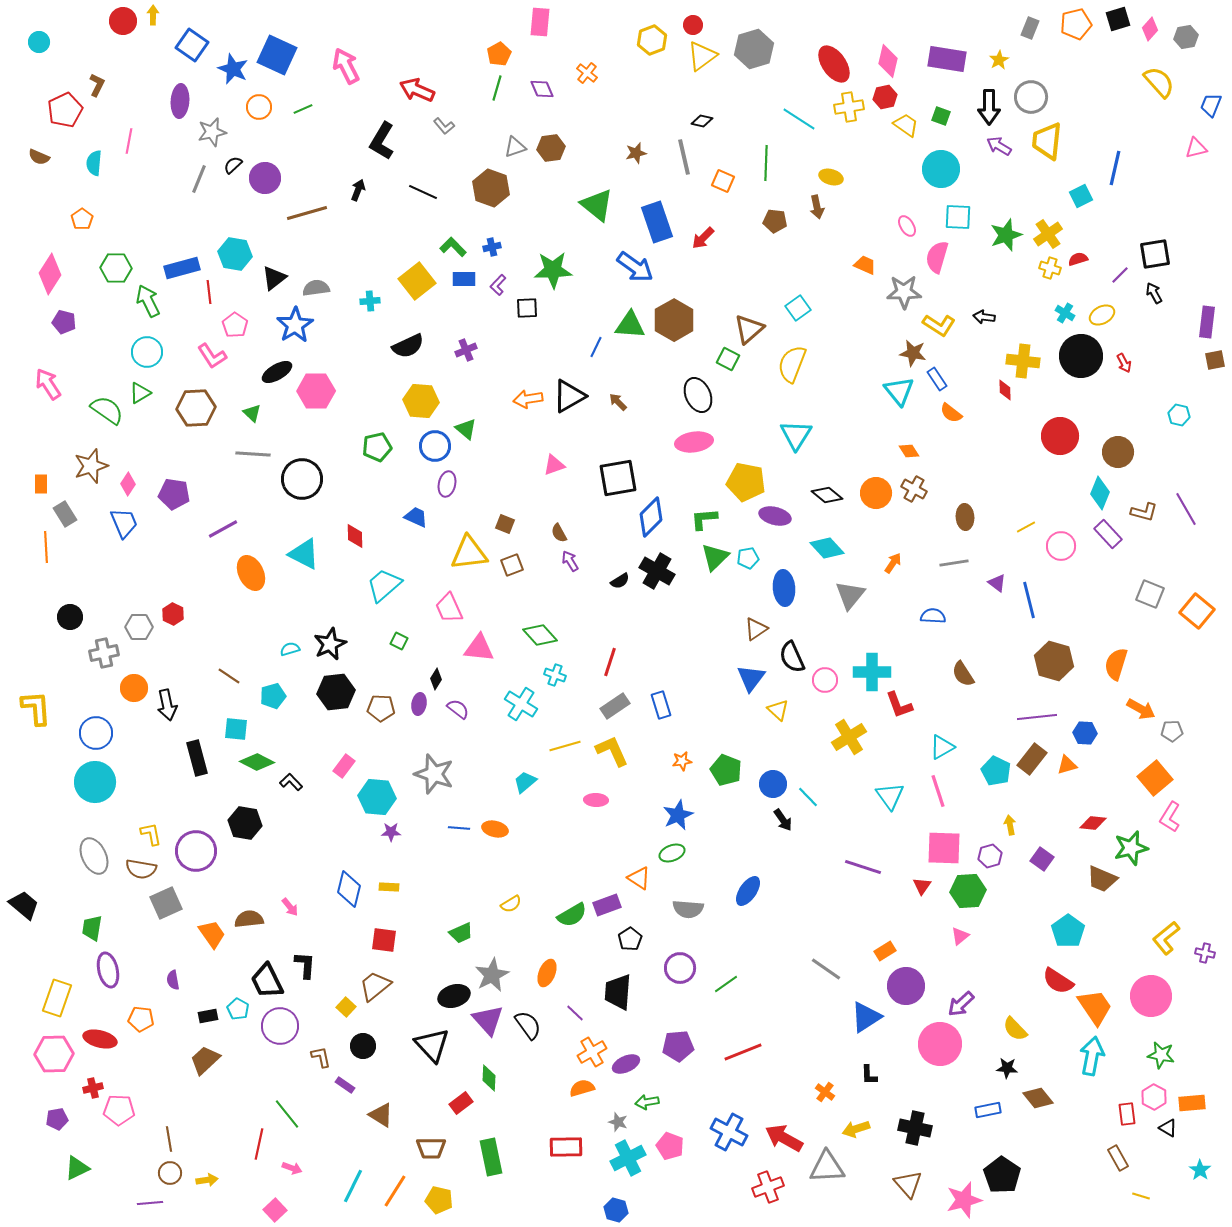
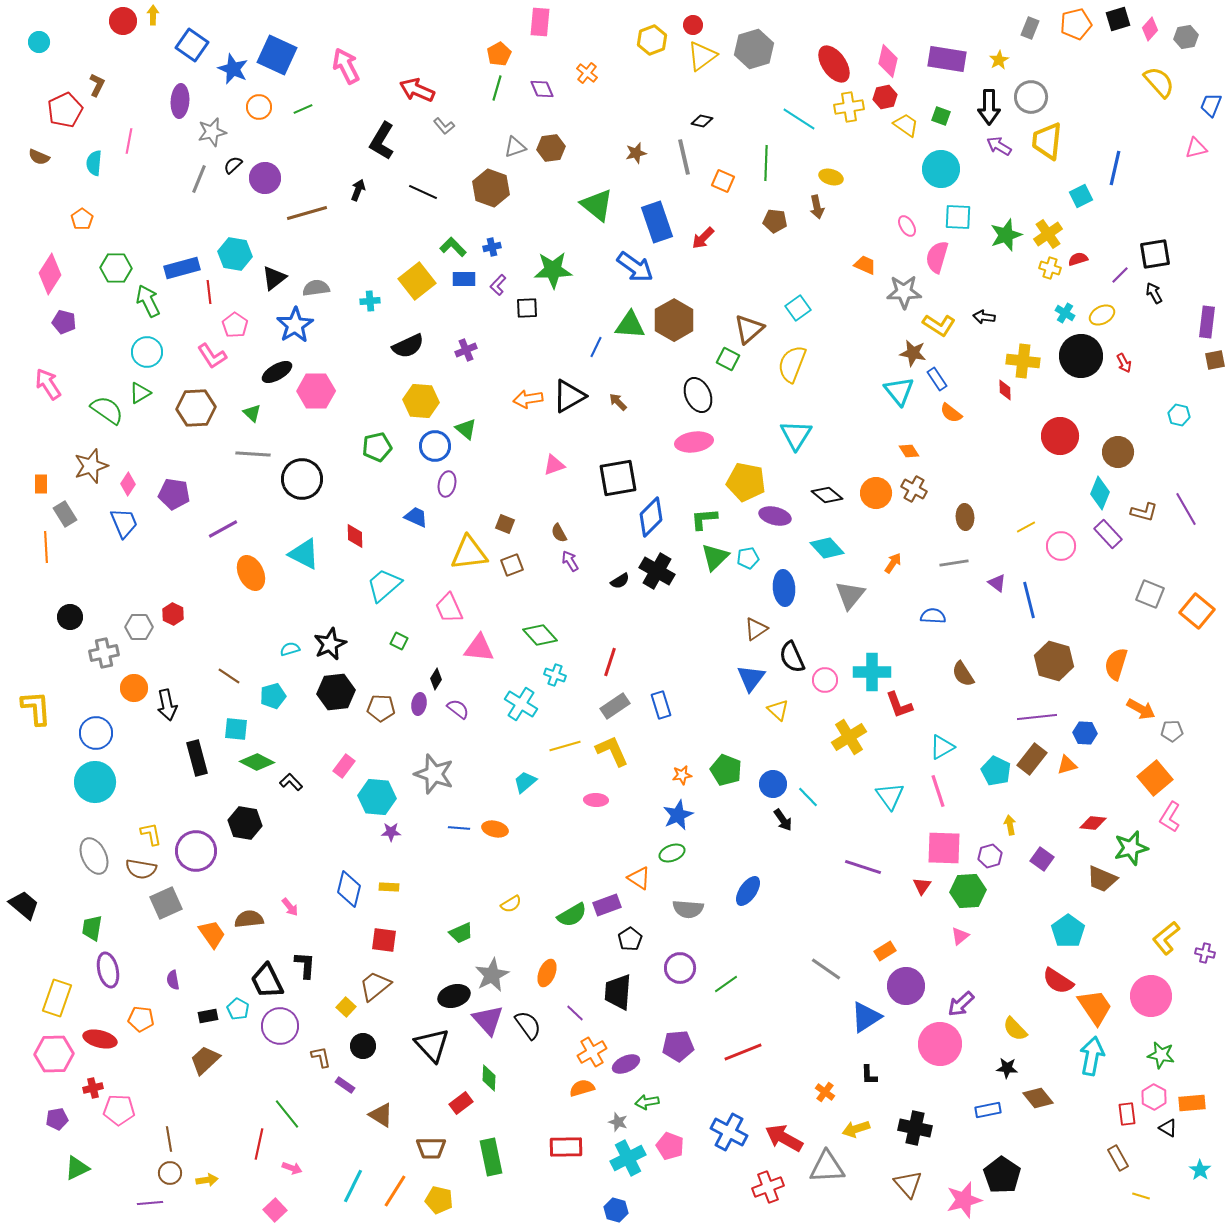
orange star at (682, 761): moved 14 px down
